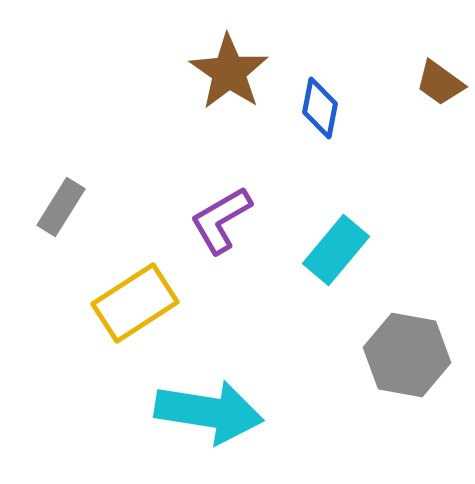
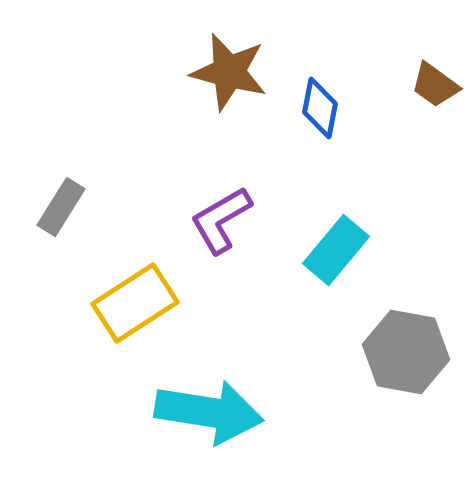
brown star: rotated 20 degrees counterclockwise
brown trapezoid: moved 5 px left, 2 px down
gray hexagon: moved 1 px left, 3 px up
